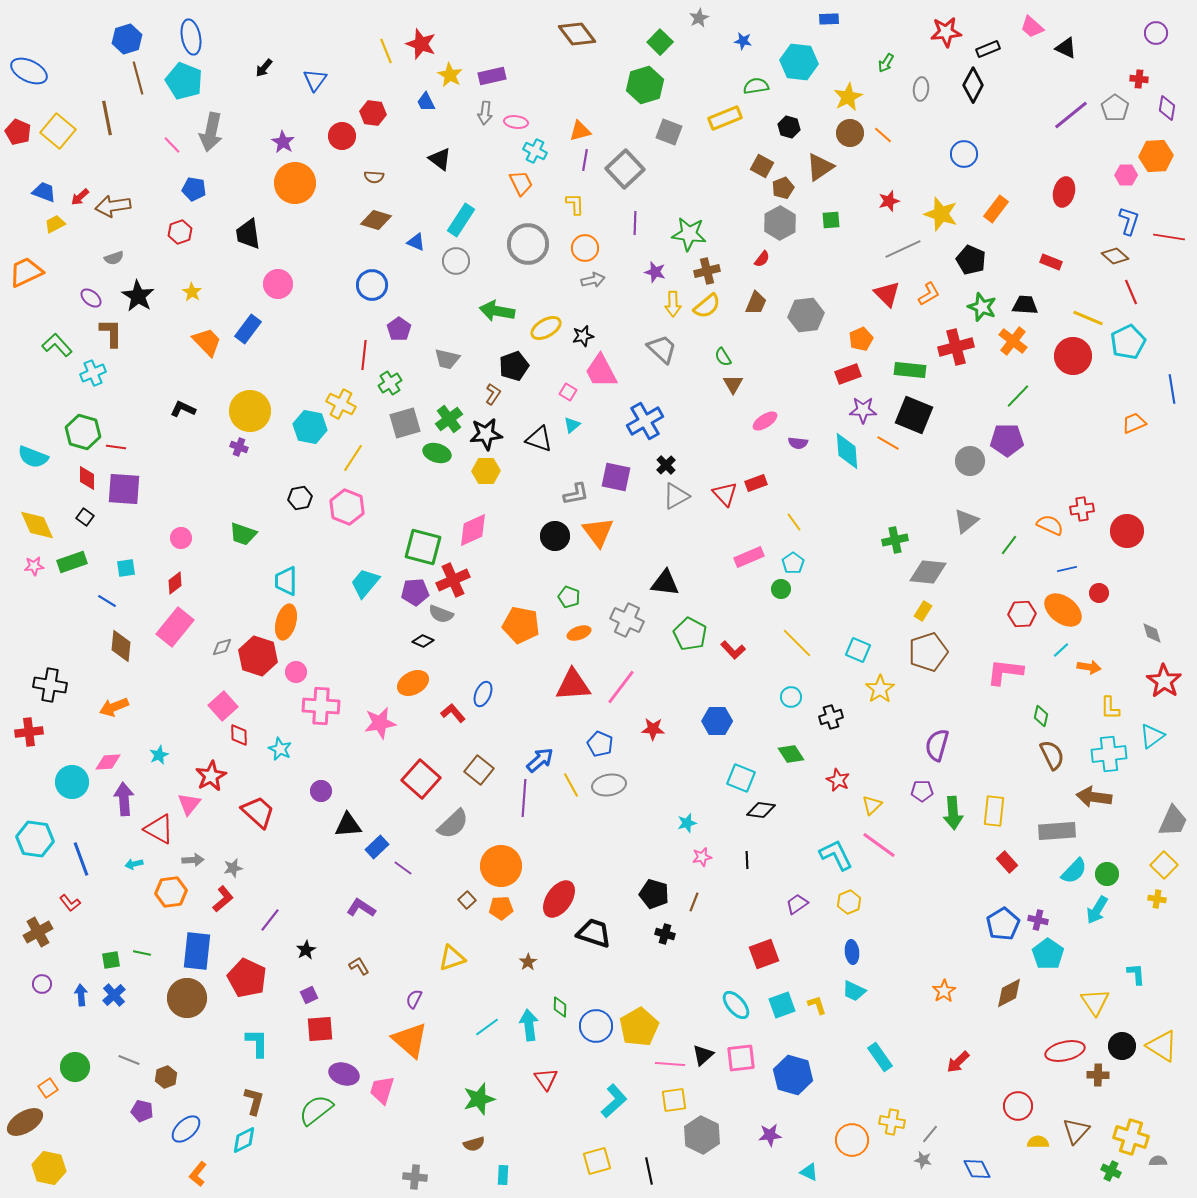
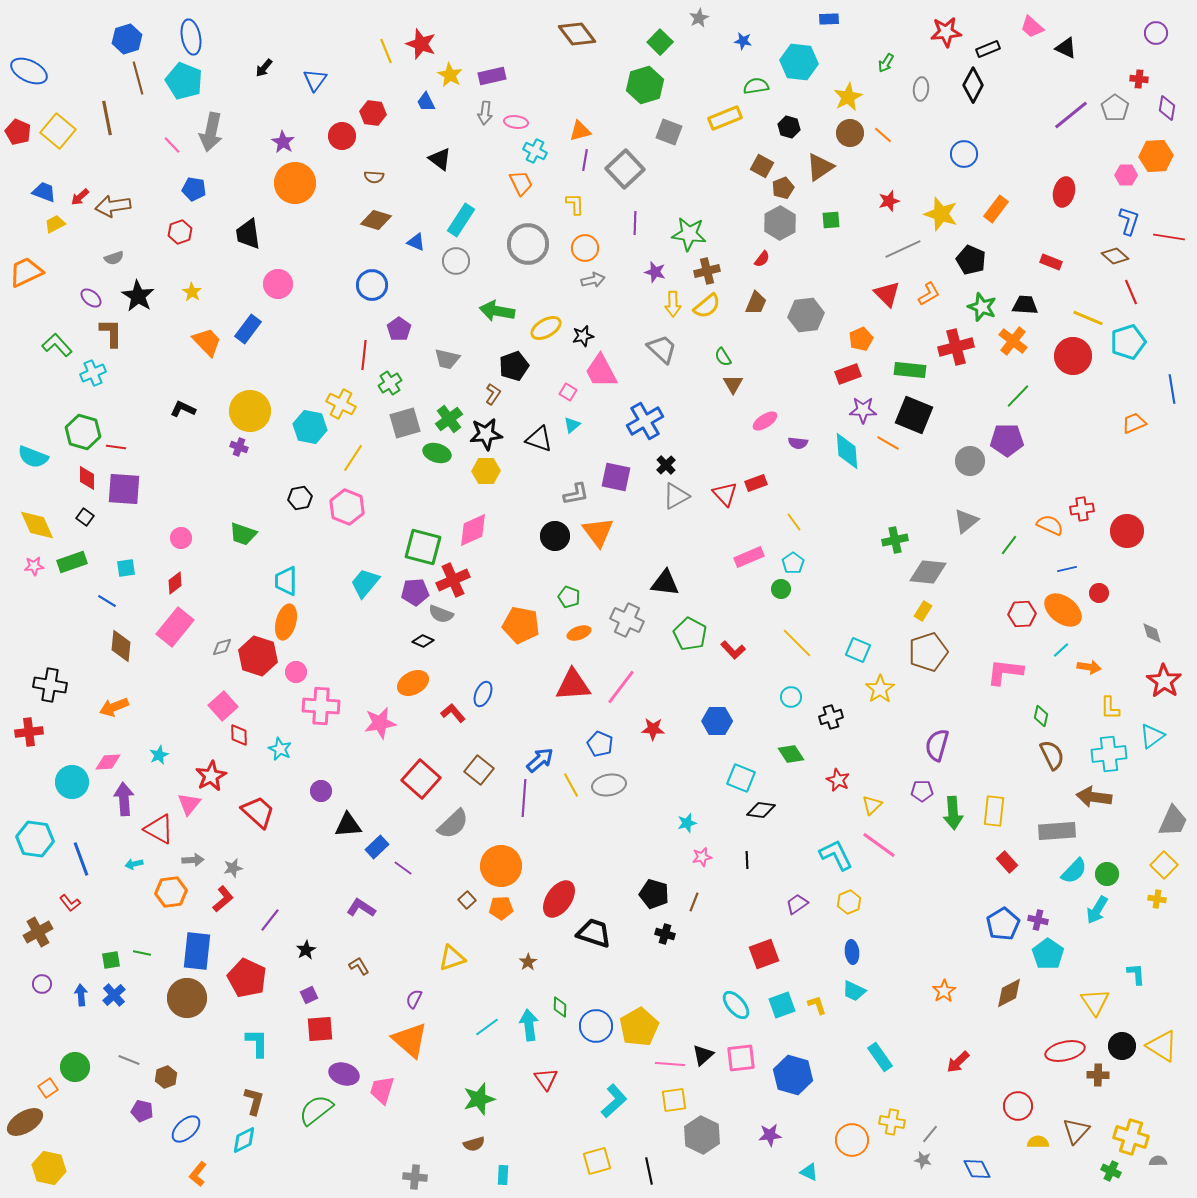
cyan pentagon at (1128, 342): rotated 8 degrees clockwise
